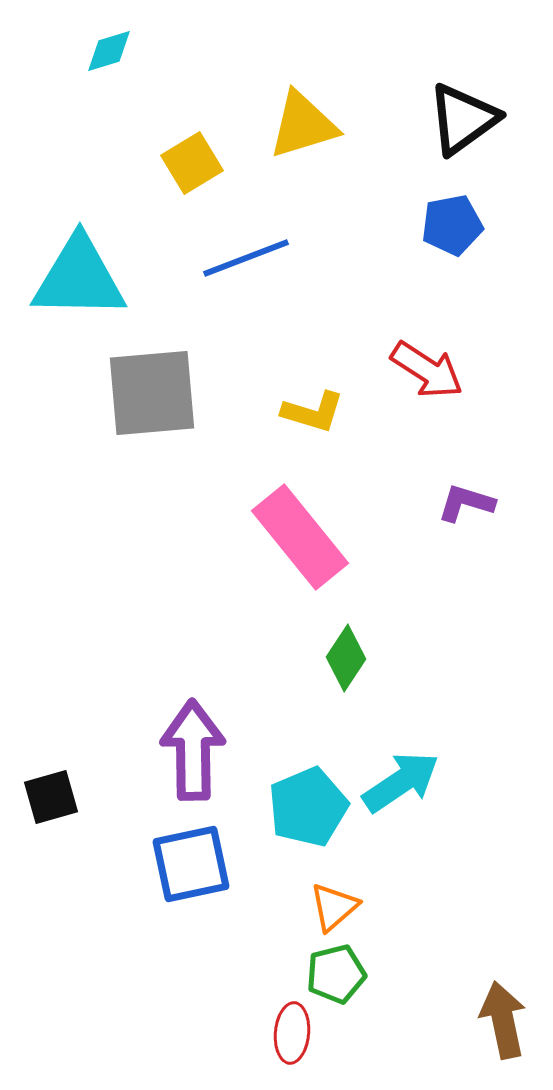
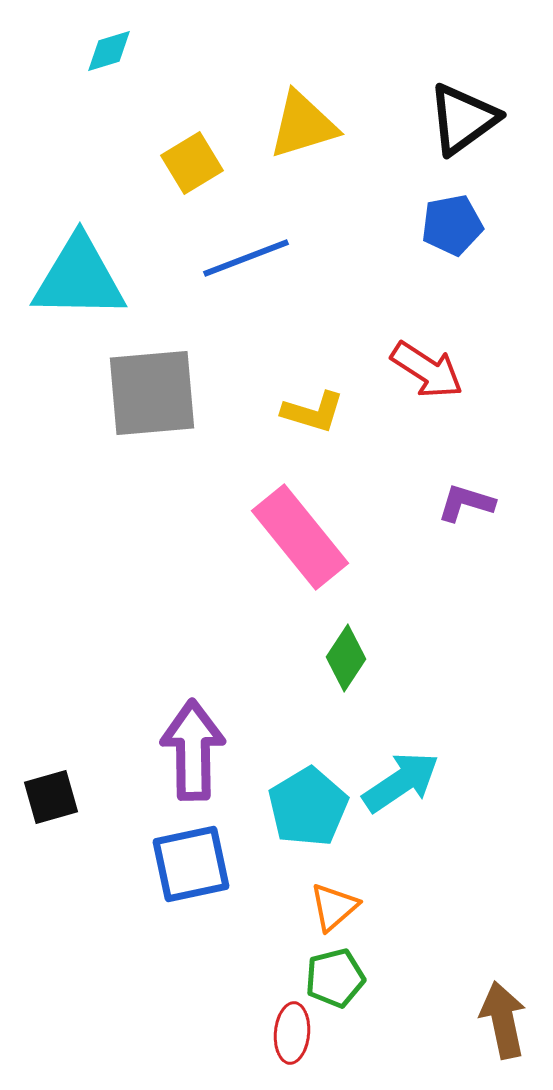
cyan pentagon: rotated 8 degrees counterclockwise
green pentagon: moved 1 px left, 4 px down
